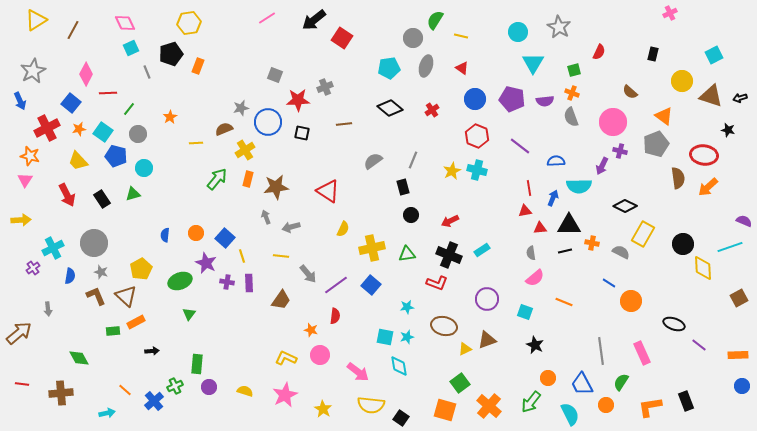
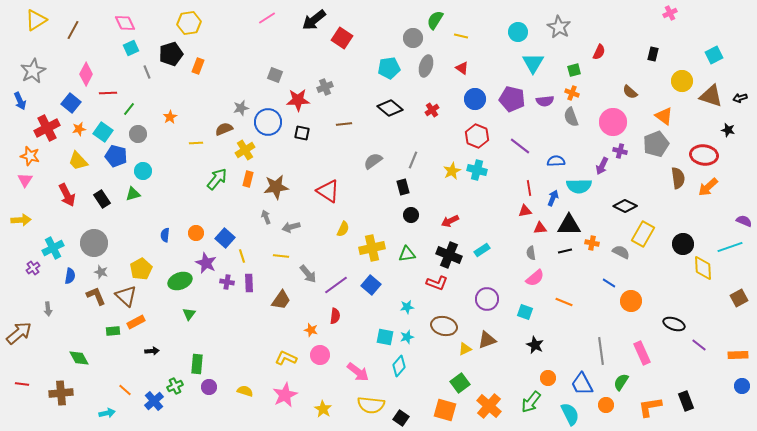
cyan circle at (144, 168): moved 1 px left, 3 px down
cyan diamond at (399, 366): rotated 50 degrees clockwise
